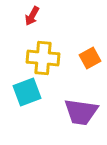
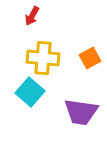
cyan square: moved 3 px right; rotated 28 degrees counterclockwise
